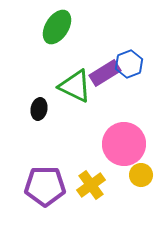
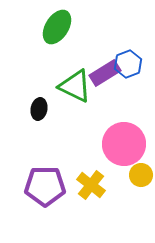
blue hexagon: moved 1 px left
yellow cross: rotated 16 degrees counterclockwise
